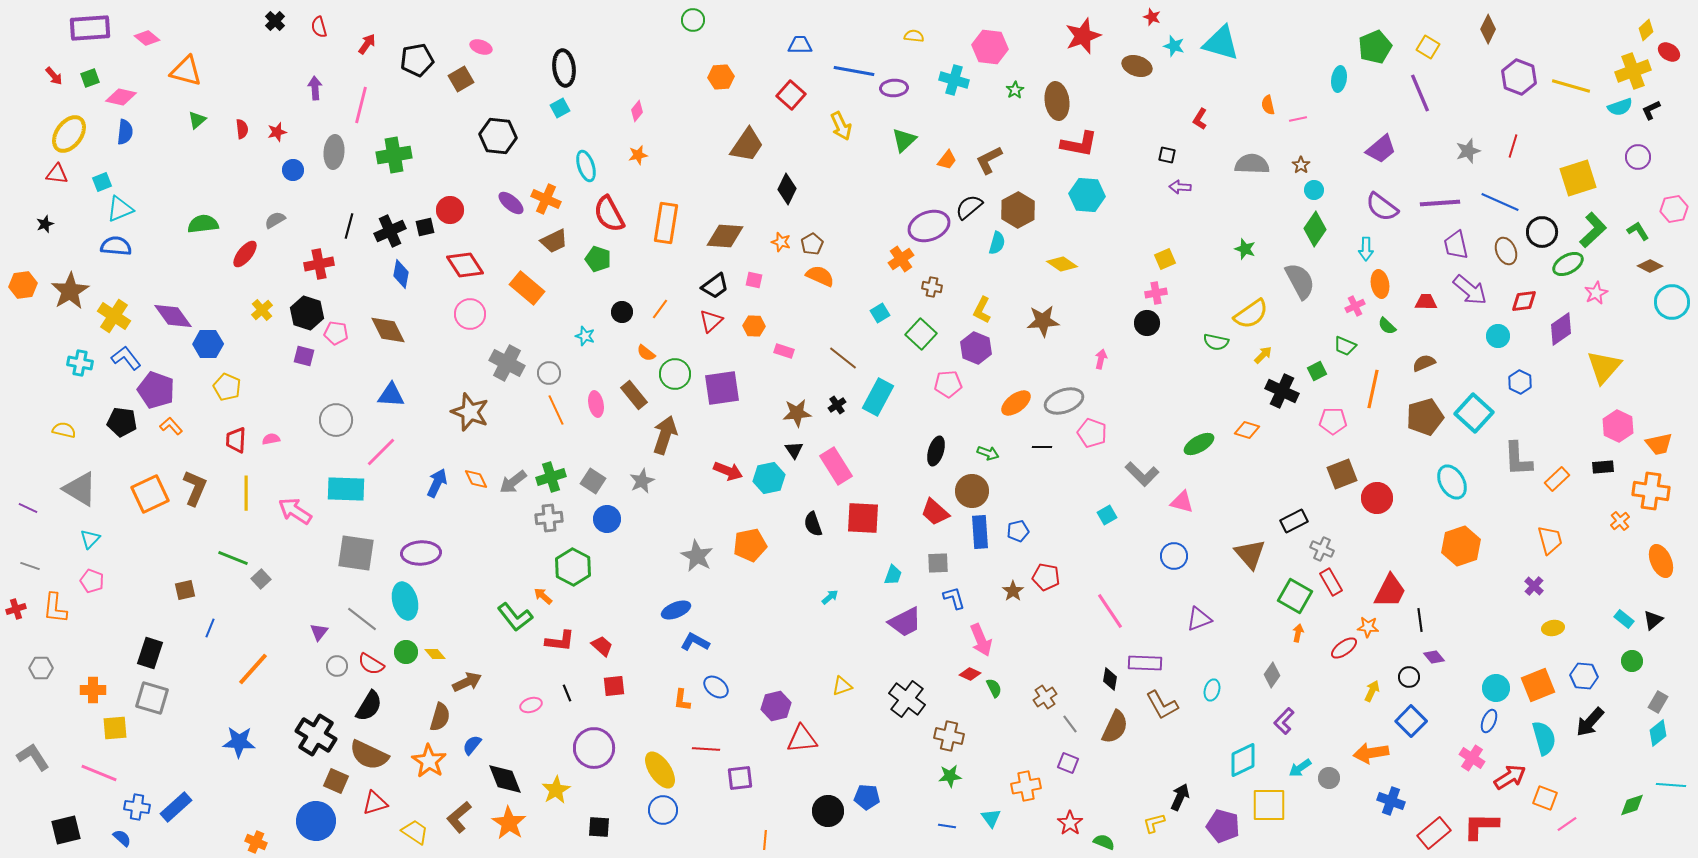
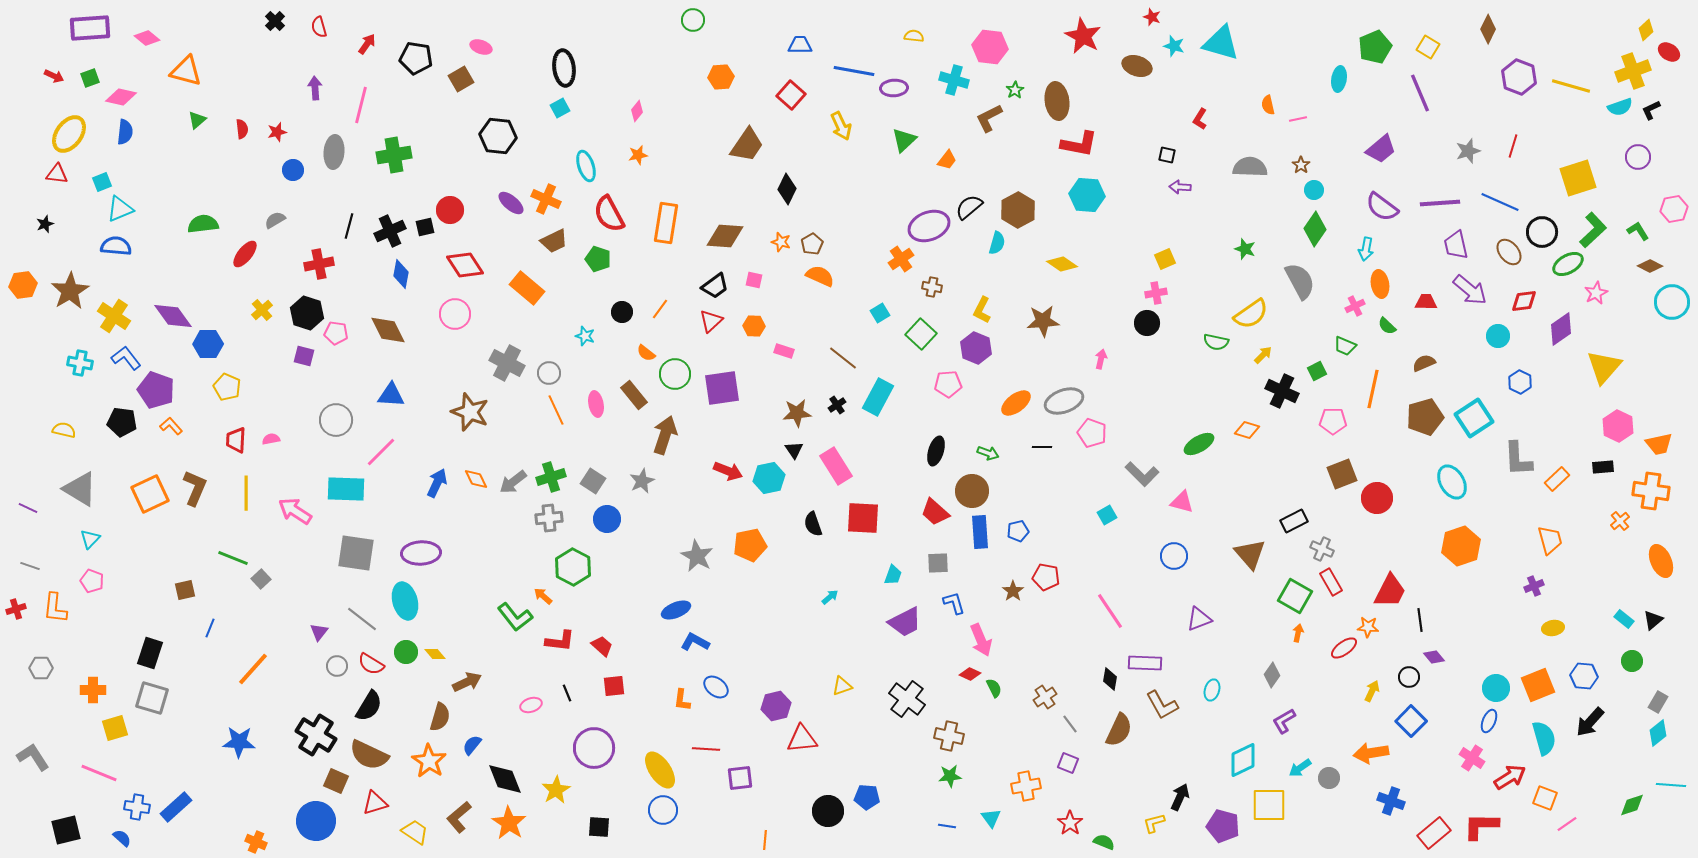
red star at (1083, 36): rotated 24 degrees counterclockwise
black pentagon at (417, 60): moved 1 px left, 2 px up; rotated 20 degrees clockwise
red arrow at (54, 76): rotated 24 degrees counterclockwise
brown L-shape at (989, 160): moved 42 px up
gray semicircle at (1252, 164): moved 2 px left, 3 px down
cyan arrow at (1366, 249): rotated 10 degrees clockwise
brown ellipse at (1506, 251): moved 3 px right, 1 px down; rotated 16 degrees counterclockwise
pink circle at (470, 314): moved 15 px left
cyan square at (1474, 413): moved 5 px down; rotated 15 degrees clockwise
purple cross at (1534, 586): rotated 24 degrees clockwise
blue L-shape at (954, 598): moved 5 px down
purple L-shape at (1284, 721): rotated 16 degrees clockwise
brown semicircle at (1115, 727): moved 4 px right, 3 px down
yellow square at (115, 728): rotated 12 degrees counterclockwise
